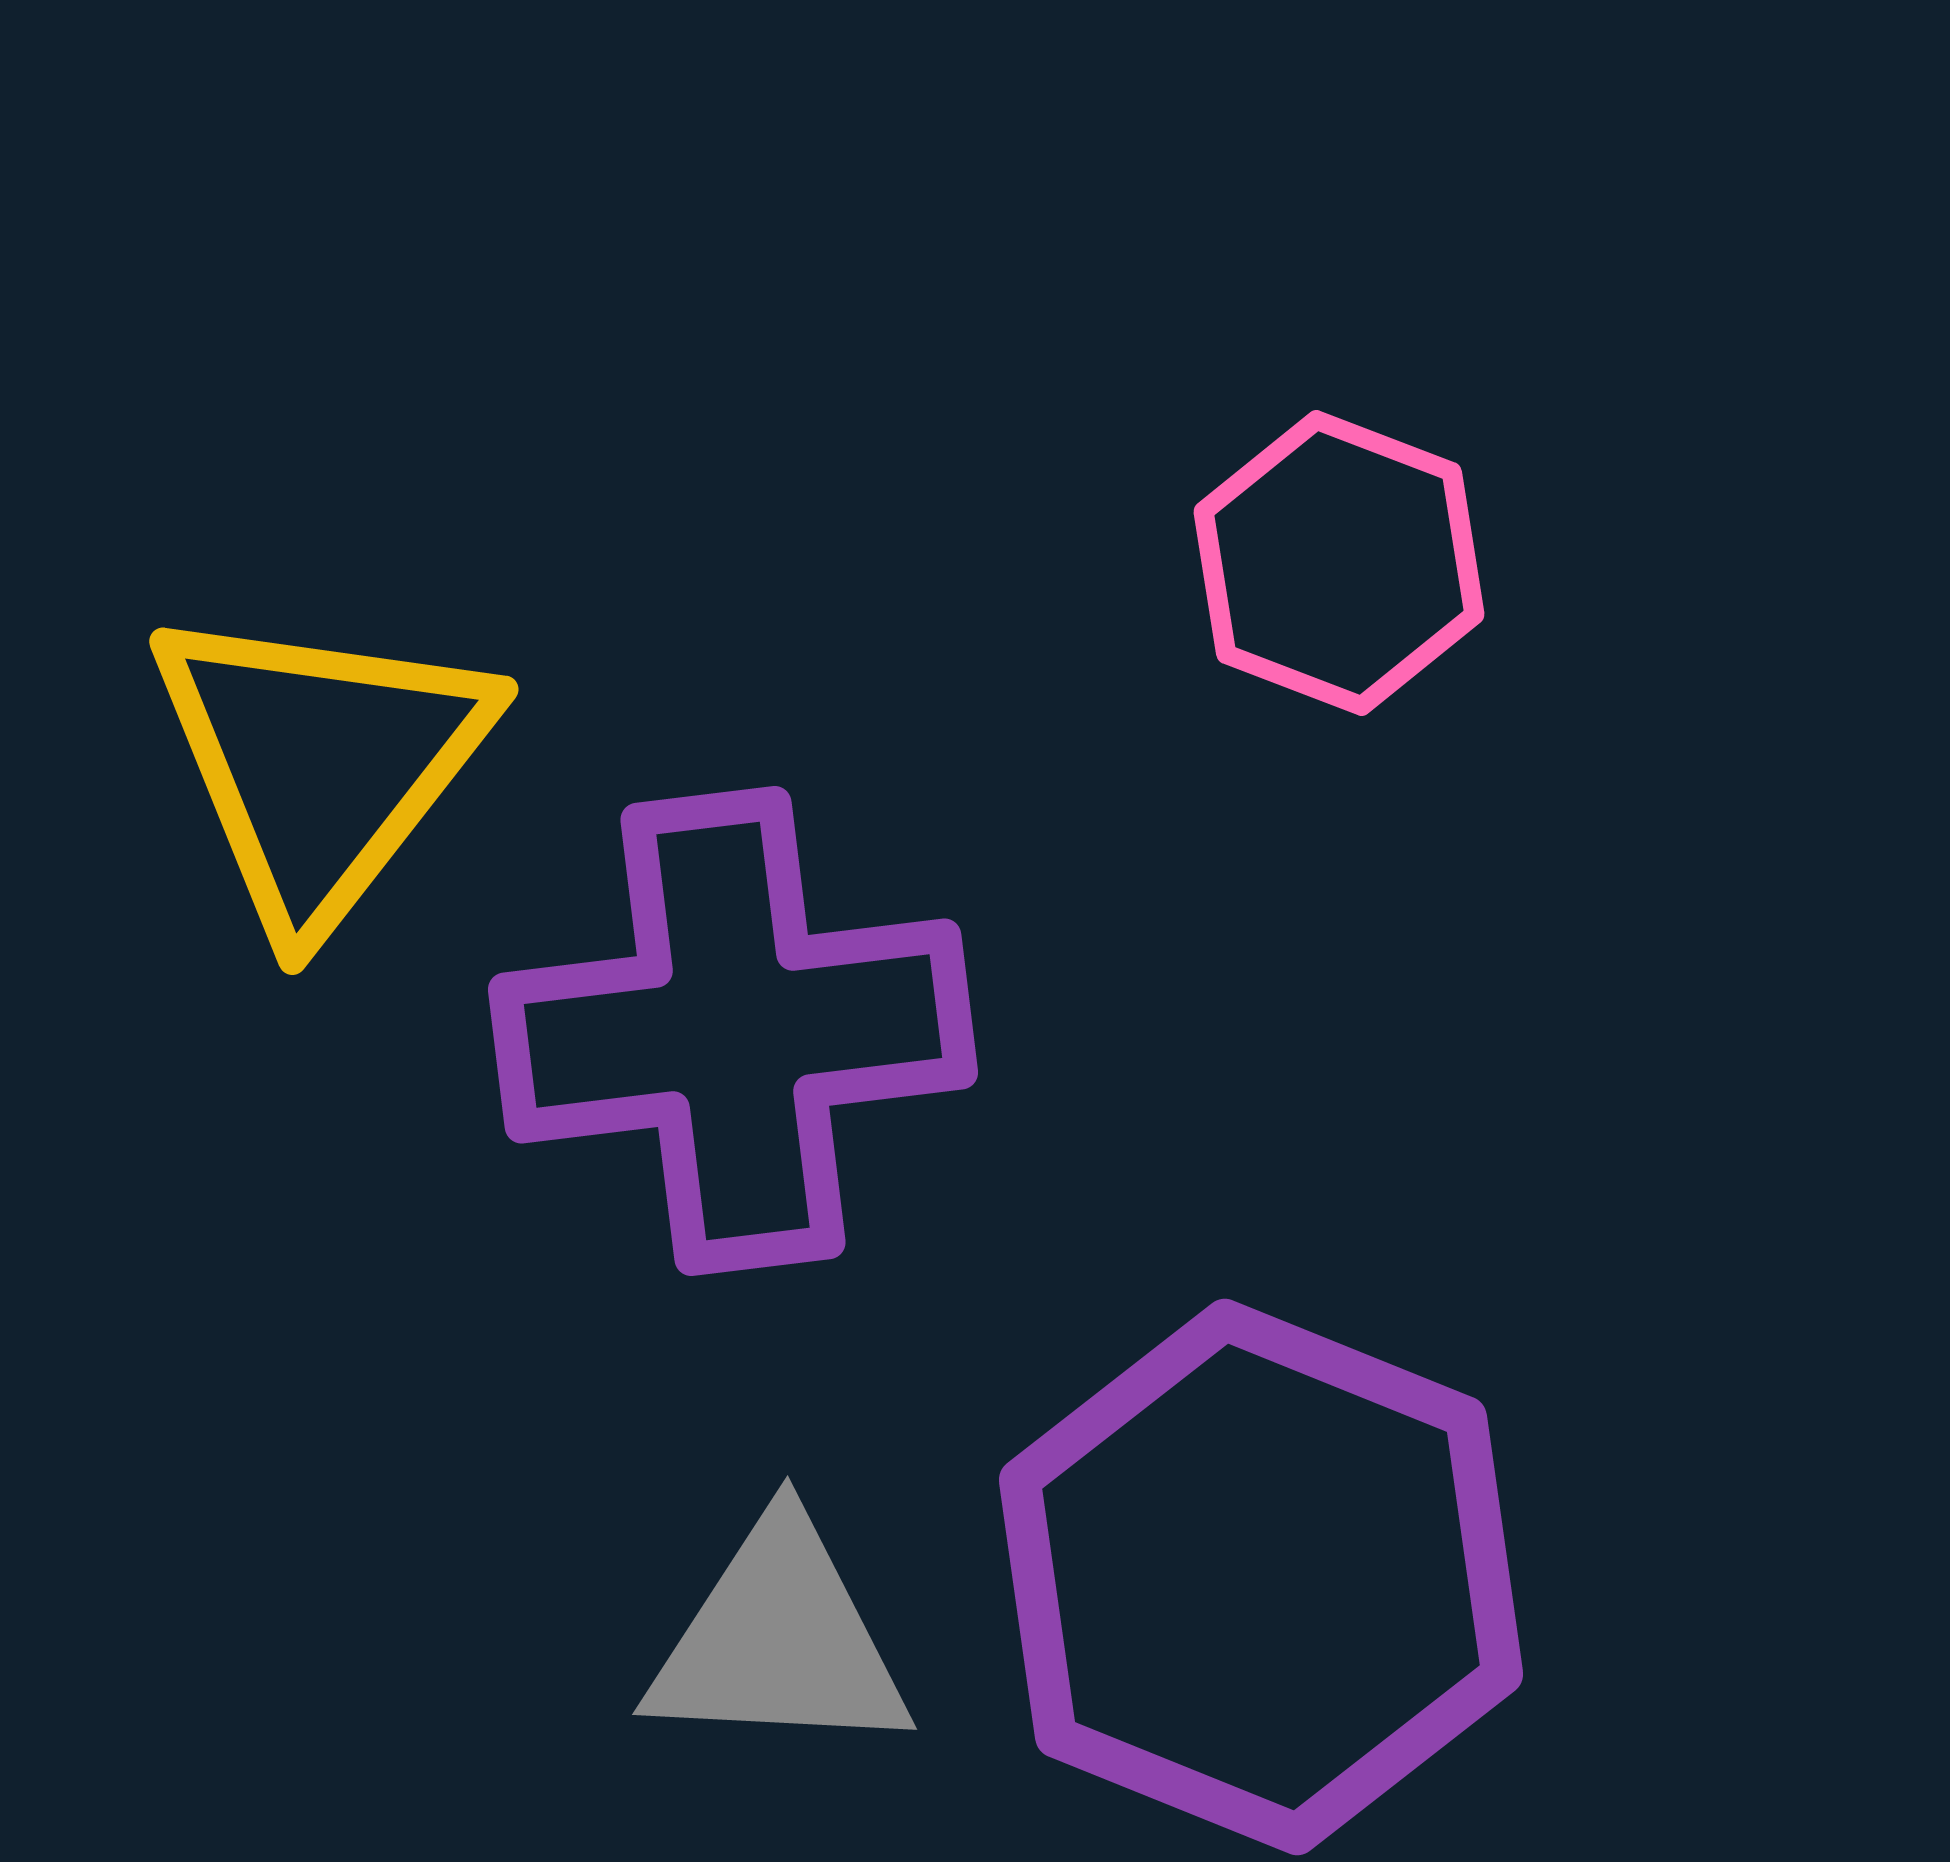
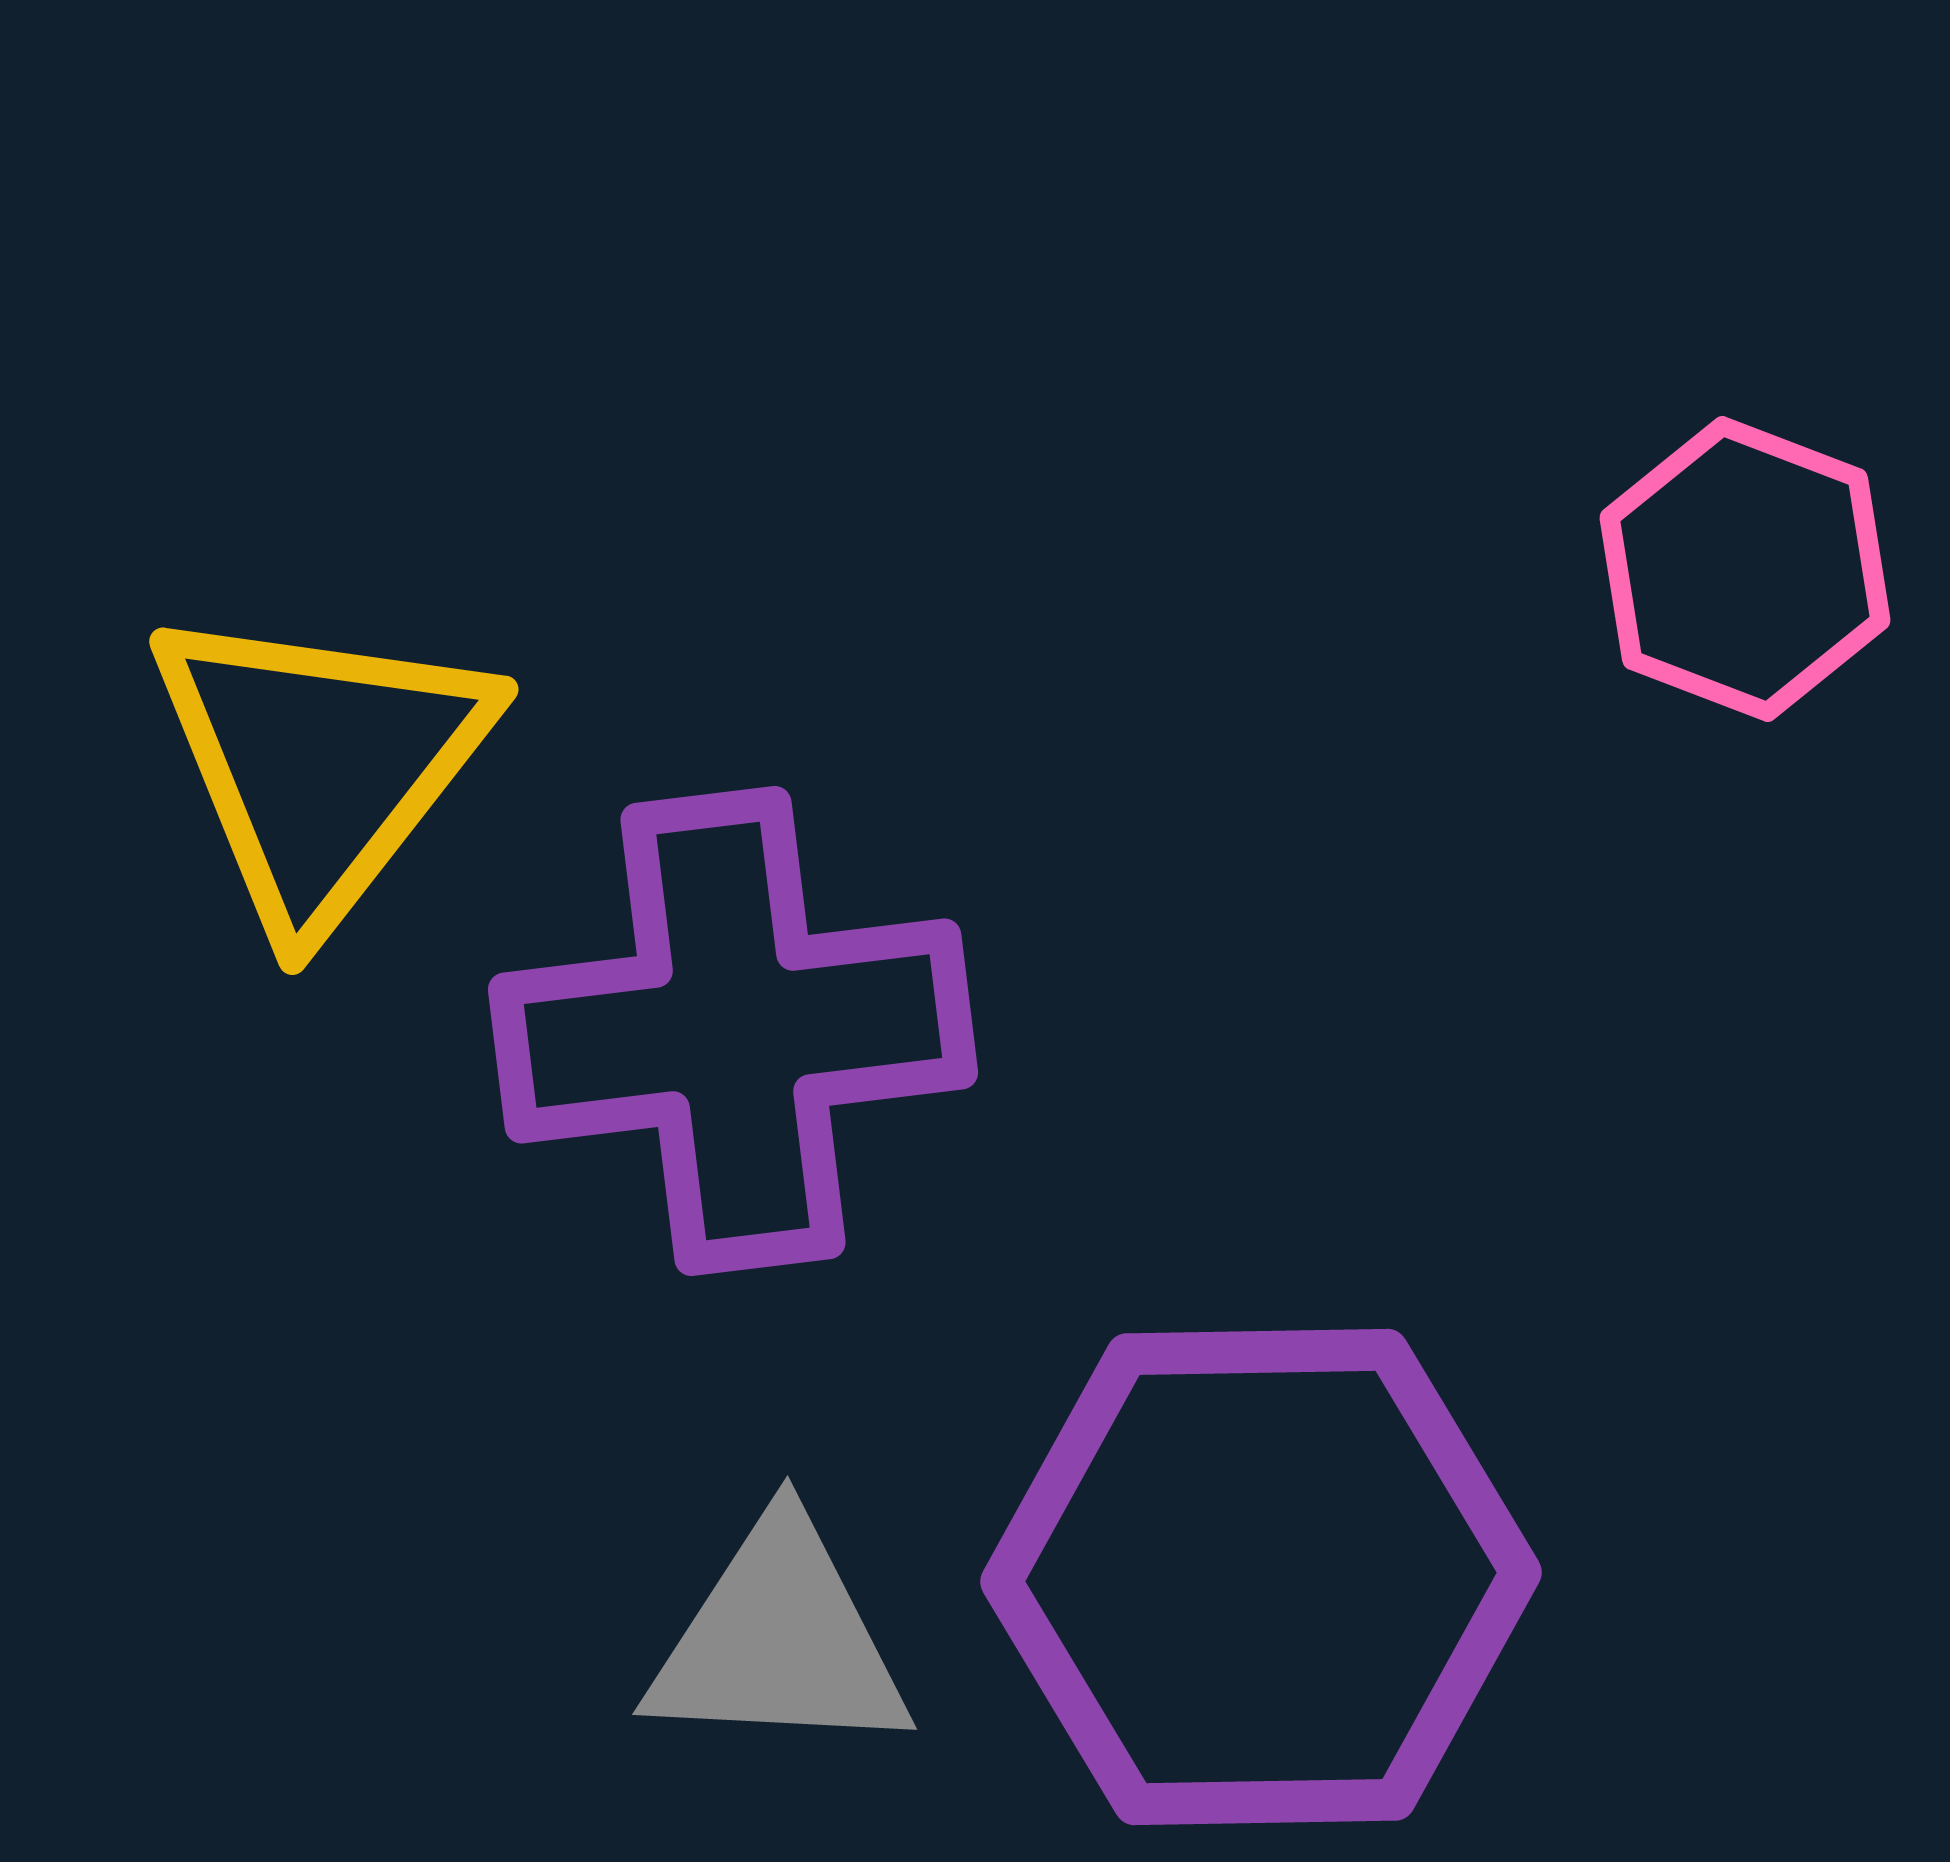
pink hexagon: moved 406 px right, 6 px down
purple hexagon: rotated 23 degrees counterclockwise
